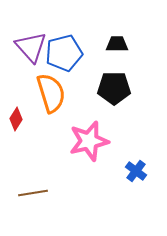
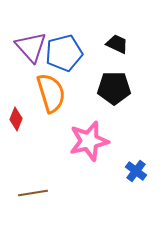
black trapezoid: rotated 25 degrees clockwise
red diamond: rotated 10 degrees counterclockwise
